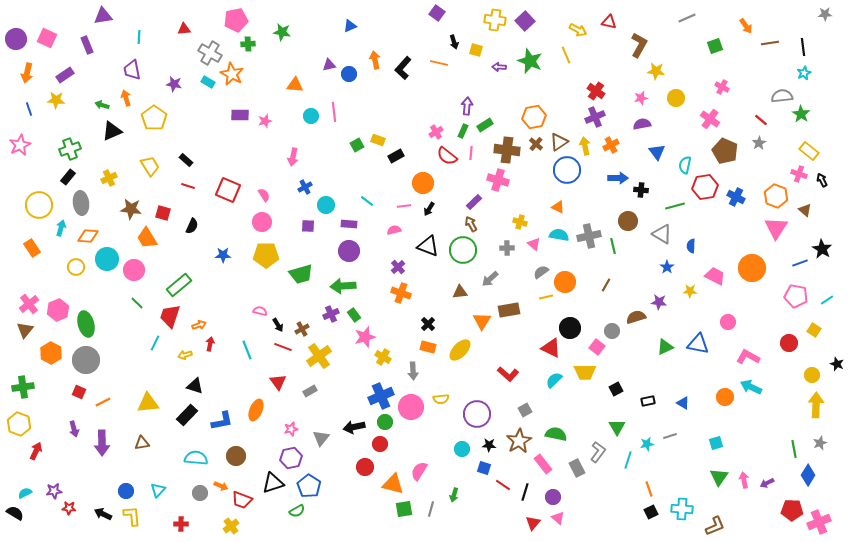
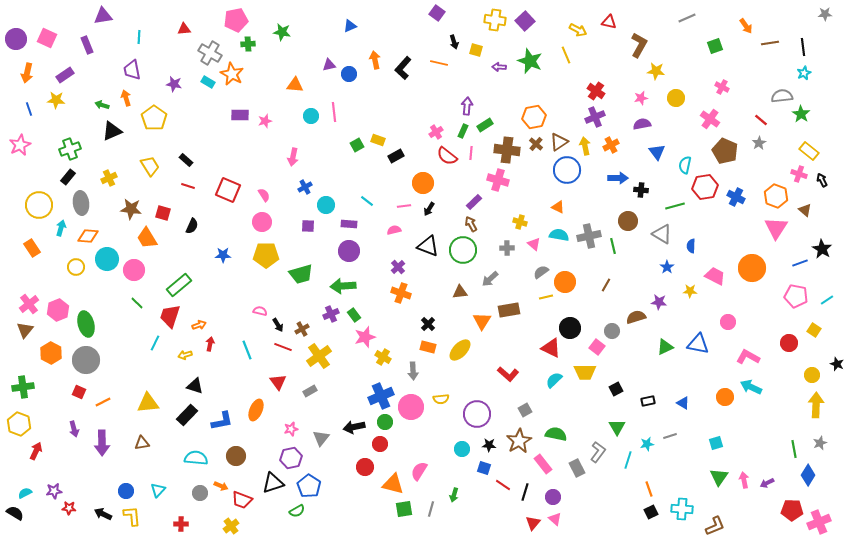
pink triangle at (558, 518): moved 3 px left, 1 px down
